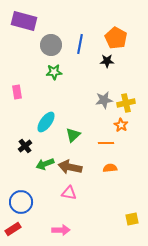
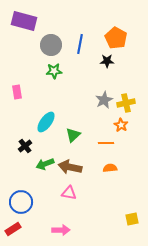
green star: moved 1 px up
gray star: rotated 18 degrees counterclockwise
